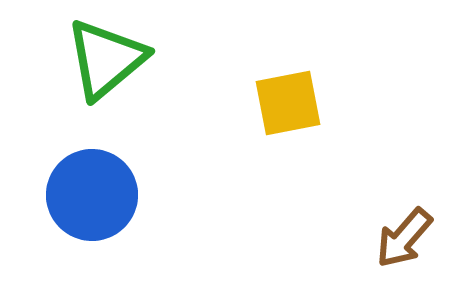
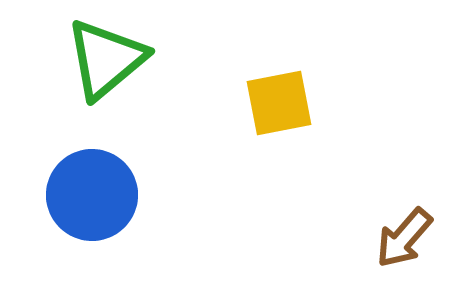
yellow square: moved 9 px left
